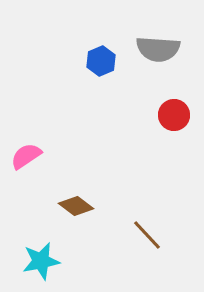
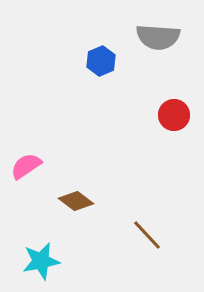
gray semicircle: moved 12 px up
pink semicircle: moved 10 px down
brown diamond: moved 5 px up
